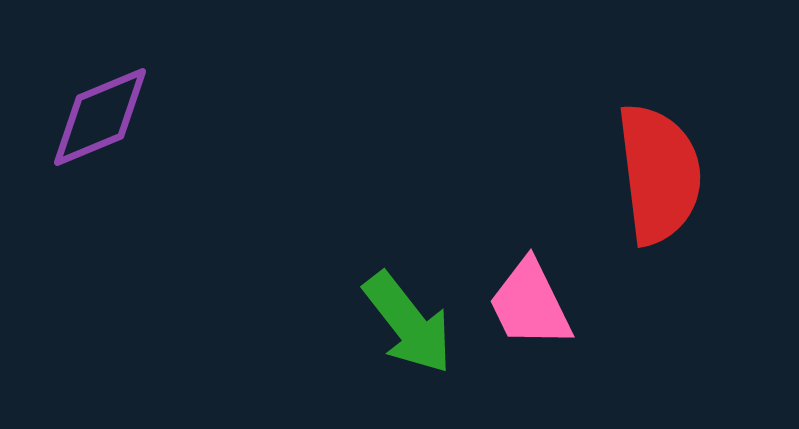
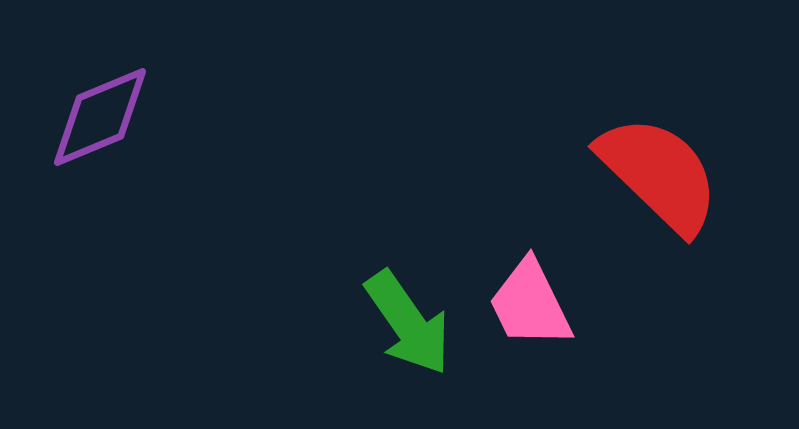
red semicircle: rotated 39 degrees counterclockwise
green arrow: rotated 3 degrees clockwise
